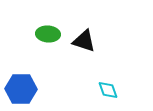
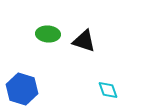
blue hexagon: moved 1 px right; rotated 16 degrees clockwise
